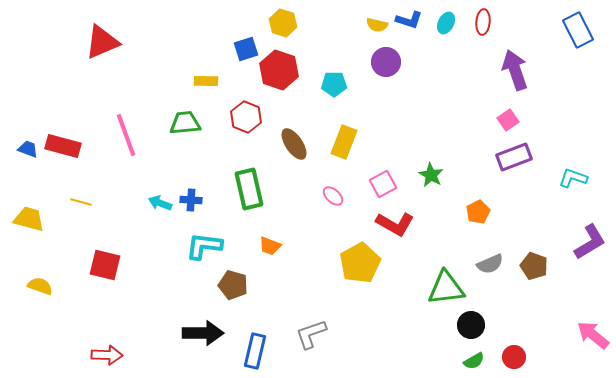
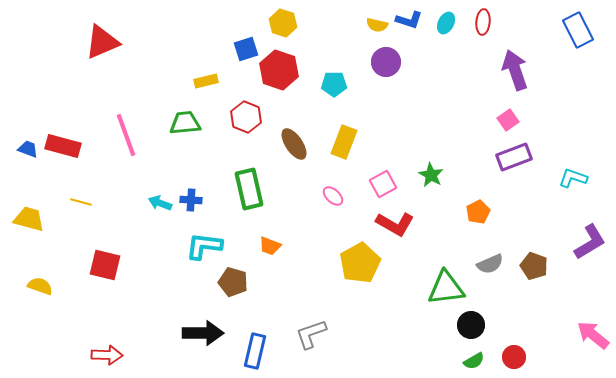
yellow rectangle at (206, 81): rotated 15 degrees counterclockwise
brown pentagon at (233, 285): moved 3 px up
